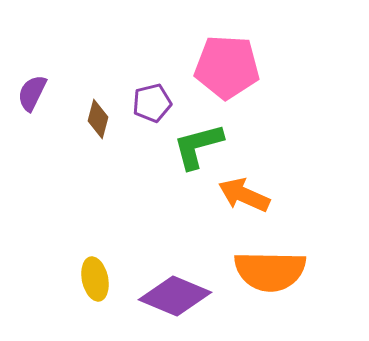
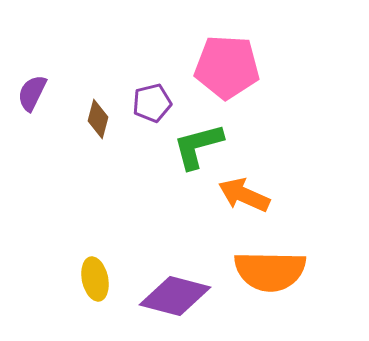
purple diamond: rotated 8 degrees counterclockwise
